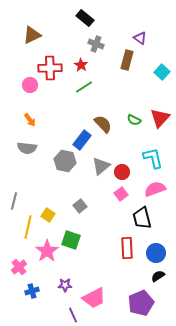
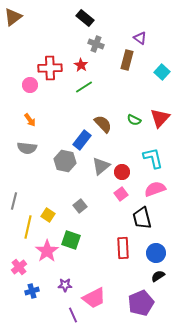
brown triangle: moved 19 px left, 18 px up; rotated 12 degrees counterclockwise
red rectangle: moved 4 px left
